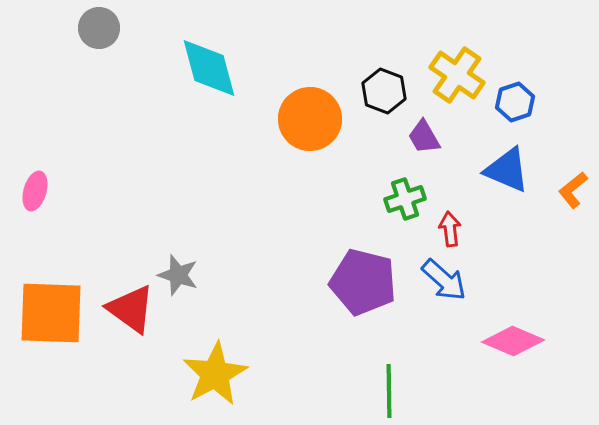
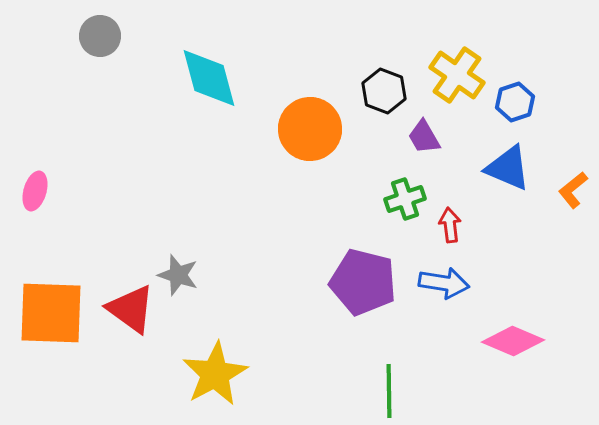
gray circle: moved 1 px right, 8 px down
cyan diamond: moved 10 px down
orange circle: moved 10 px down
blue triangle: moved 1 px right, 2 px up
red arrow: moved 4 px up
blue arrow: moved 3 px down; rotated 33 degrees counterclockwise
